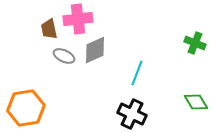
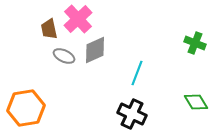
pink cross: rotated 36 degrees counterclockwise
